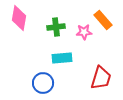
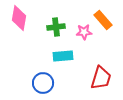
cyan rectangle: moved 1 px right, 2 px up
